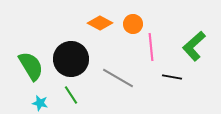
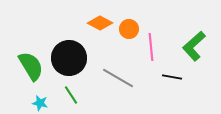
orange circle: moved 4 px left, 5 px down
black circle: moved 2 px left, 1 px up
